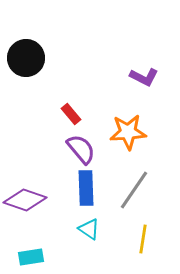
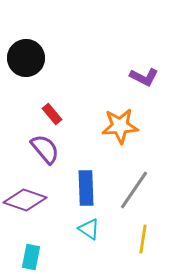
red rectangle: moved 19 px left
orange star: moved 8 px left, 6 px up
purple semicircle: moved 36 px left
cyan rectangle: rotated 70 degrees counterclockwise
